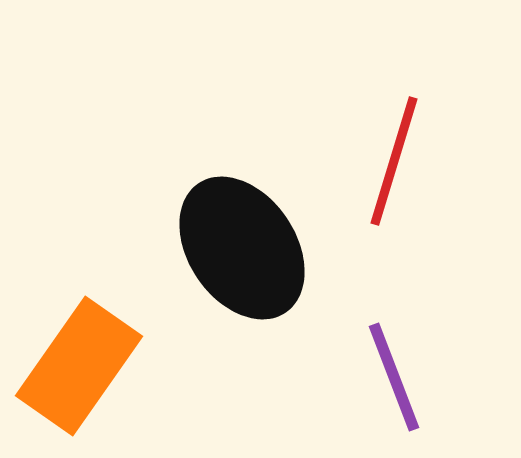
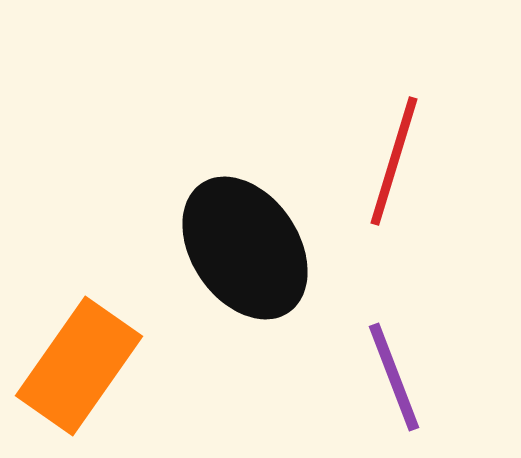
black ellipse: moved 3 px right
